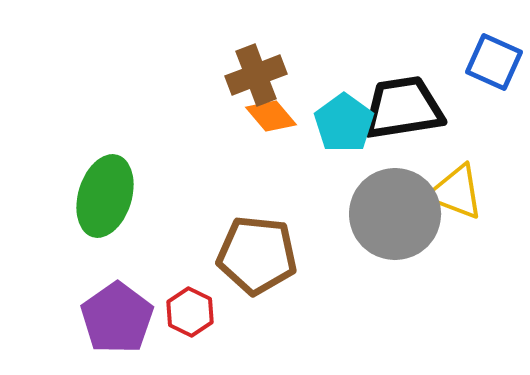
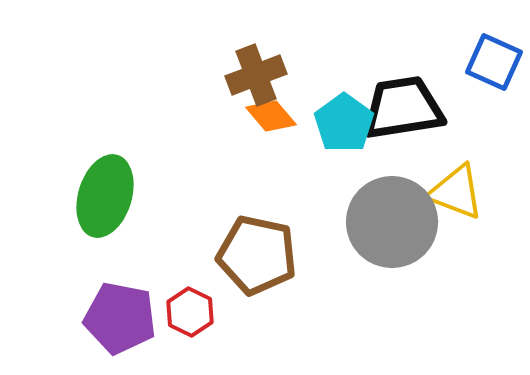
gray circle: moved 3 px left, 8 px down
brown pentagon: rotated 6 degrees clockwise
purple pentagon: moved 3 px right; rotated 26 degrees counterclockwise
